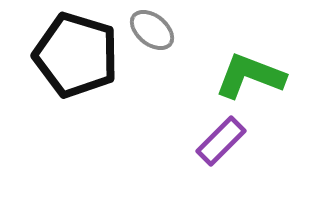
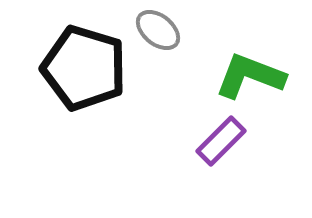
gray ellipse: moved 6 px right
black pentagon: moved 8 px right, 13 px down
